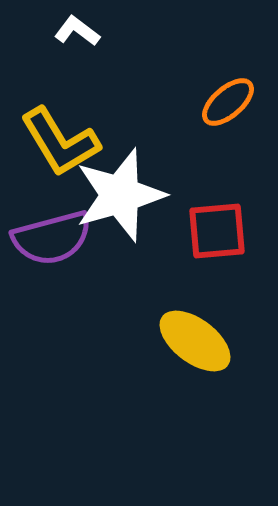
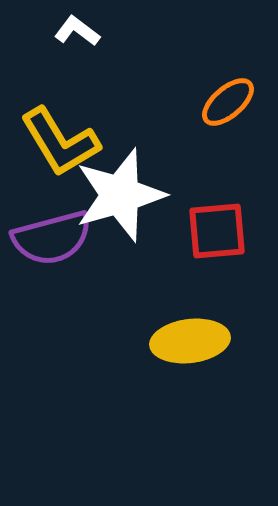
yellow ellipse: moved 5 px left; rotated 44 degrees counterclockwise
